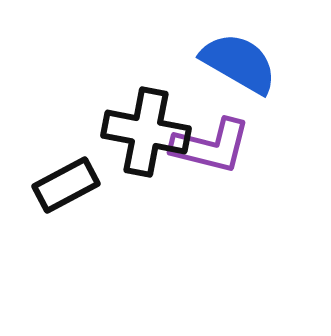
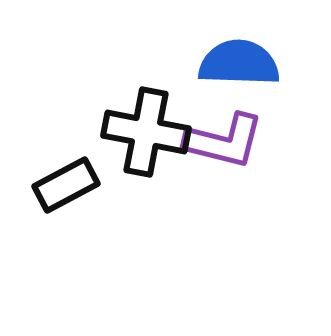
blue semicircle: rotated 28 degrees counterclockwise
purple L-shape: moved 13 px right, 5 px up
